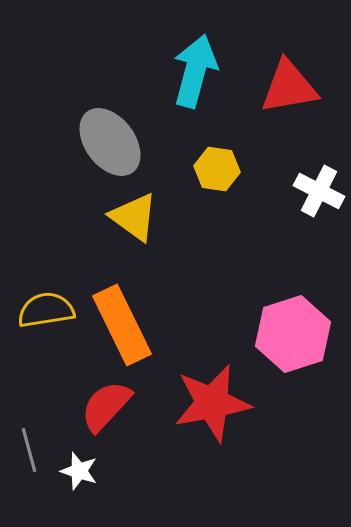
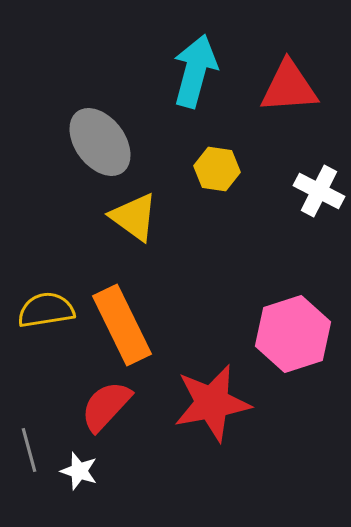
red triangle: rotated 6 degrees clockwise
gray ellipse: moved 10 px left
